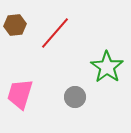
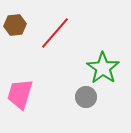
green star: moved 4 px left, 1 px down
gray circle: moved 11 px right
